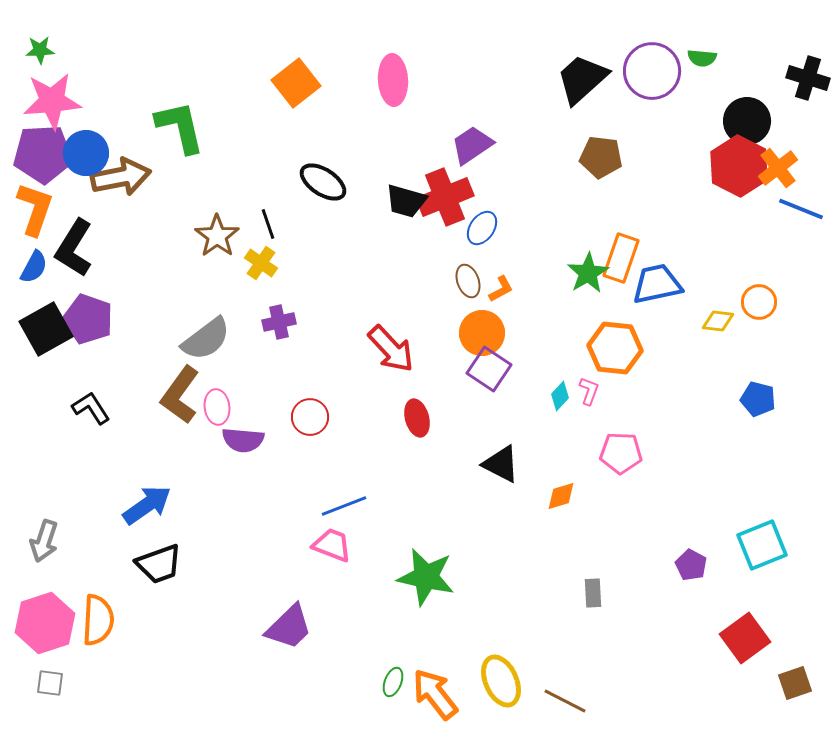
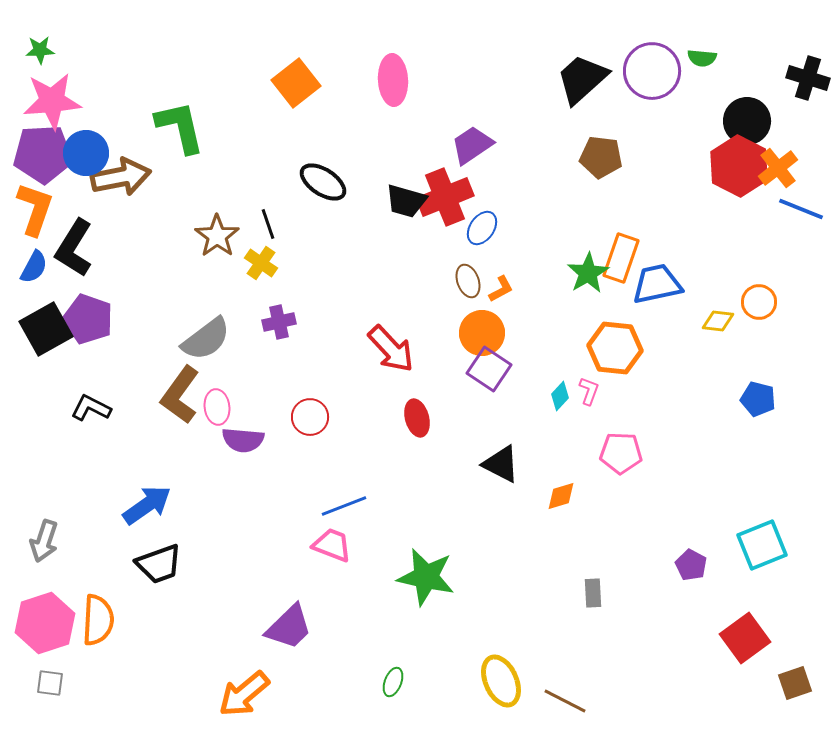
black L-shape at (91, 408): rotated 30 degrees counterclockwise
orange arrow at (435, 694): moved 191 px left; rotated 92 degrees counterclockwise
